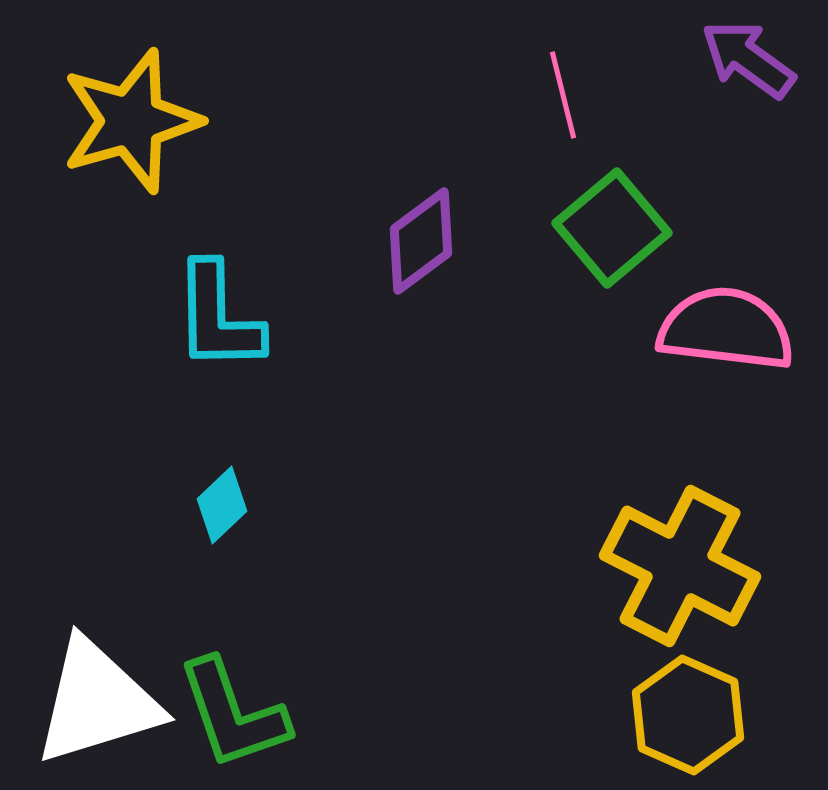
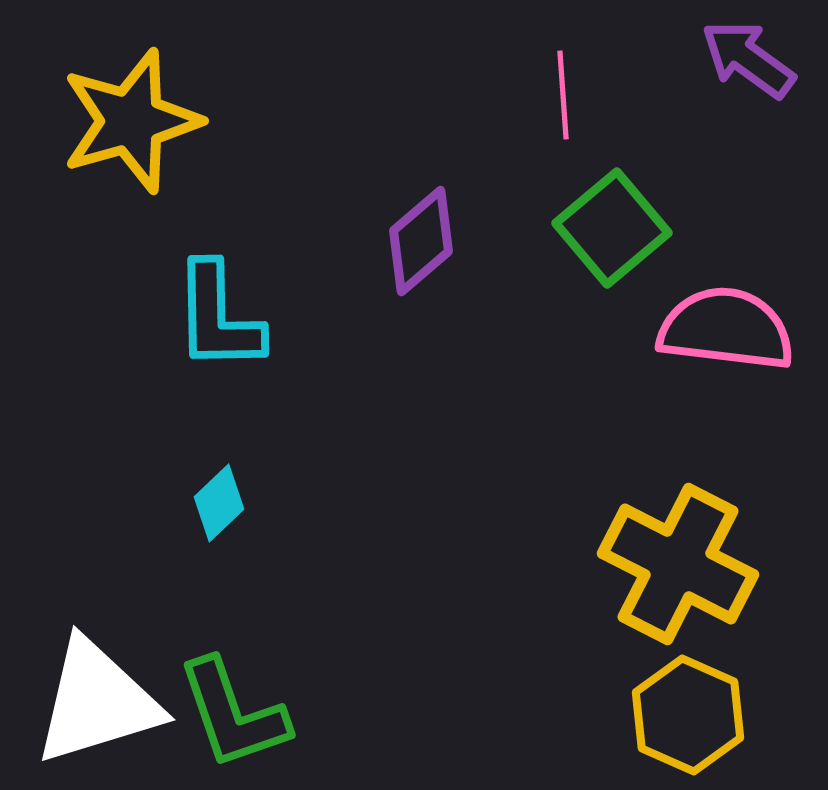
pink line: rotated 10 degrees clockwise
purple diamond: rotated 4 degrees counterclockwise
cyan diamond: moved 3 px left, 2 px up
yellow cross: moved 2 px left, 2 px up
